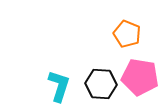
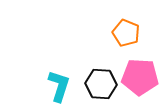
orange pentagon: moved 1 px left, 1 px up
pink pentagon: rotated 6 degrees counterclockwise
